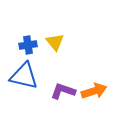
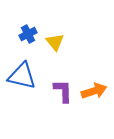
blue cross: moved 11 px up; rotated 18 degrees counterclockwise
blue triangle: moved 2 px left
purple L-shape: rotated 70 degrees clockwise
